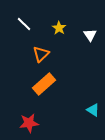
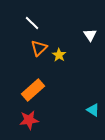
white line: moved 8 px right, 1 px up
yellow star: moved 27 px down
orange triangle: moved 2 px left, 6 px up
orange rectangle: moved 11 px left, 6 px down
red star: moved 3 px up
